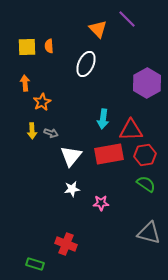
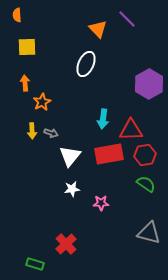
orange semicircle: moved 32 px left, 31 px up
purple hexagon: moved 2 px right, 1 px down
white triangle: moved 1 px left
red cross: rotated 25 degrees clockwise
